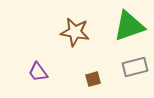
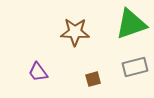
green triangle: moved 2 px right, 2 px up
brown star: rotated 8 degrees counterclockwise
